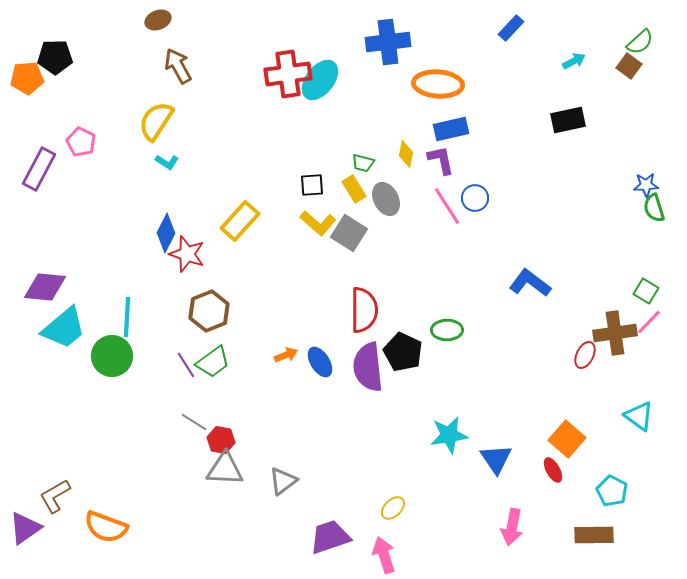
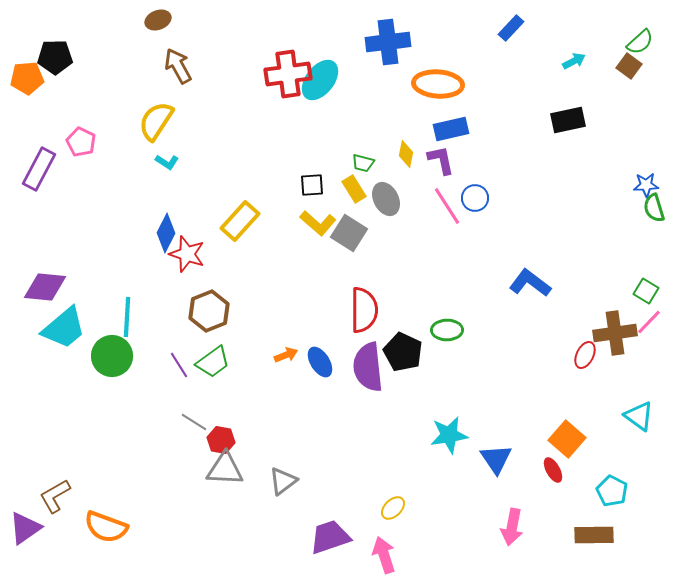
purple line at (186, 365): moved 7 px left
